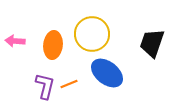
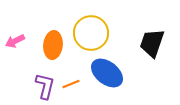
yellow circle: moved 1 px left, 1 px up
pink arrow: rotated 30 degrees counterclockwise
orange line: moved 2 px right
